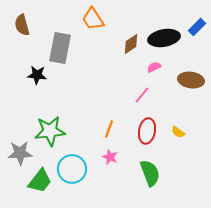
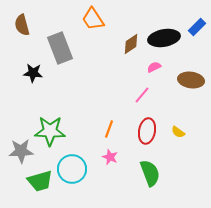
gray rectangle: rotated 32 degrees counterclockwise
black star: moved 4 px left, 2 px up
green star: rotated 8 degrees clockwise
gray star: moved 1 px right, 2 px up
green trapezoid: rotated 36 degrees clockwise
